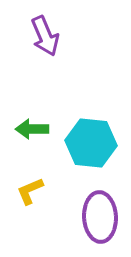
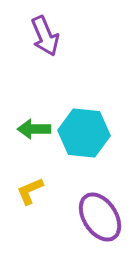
green arrow: moved 2 px right
cyan hexagon: moved 7 px left, 10 px up
purple ellipse: rotated 30 degrees counterclockwise
